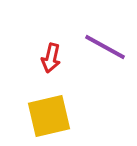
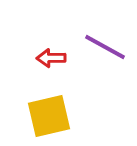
red arrow: rotated 76 degrees clockwise
